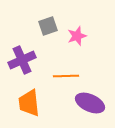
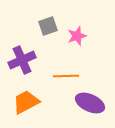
orange trapezoid: moved 3 px left, 1 px up; rotated 68 degrees clockwise
